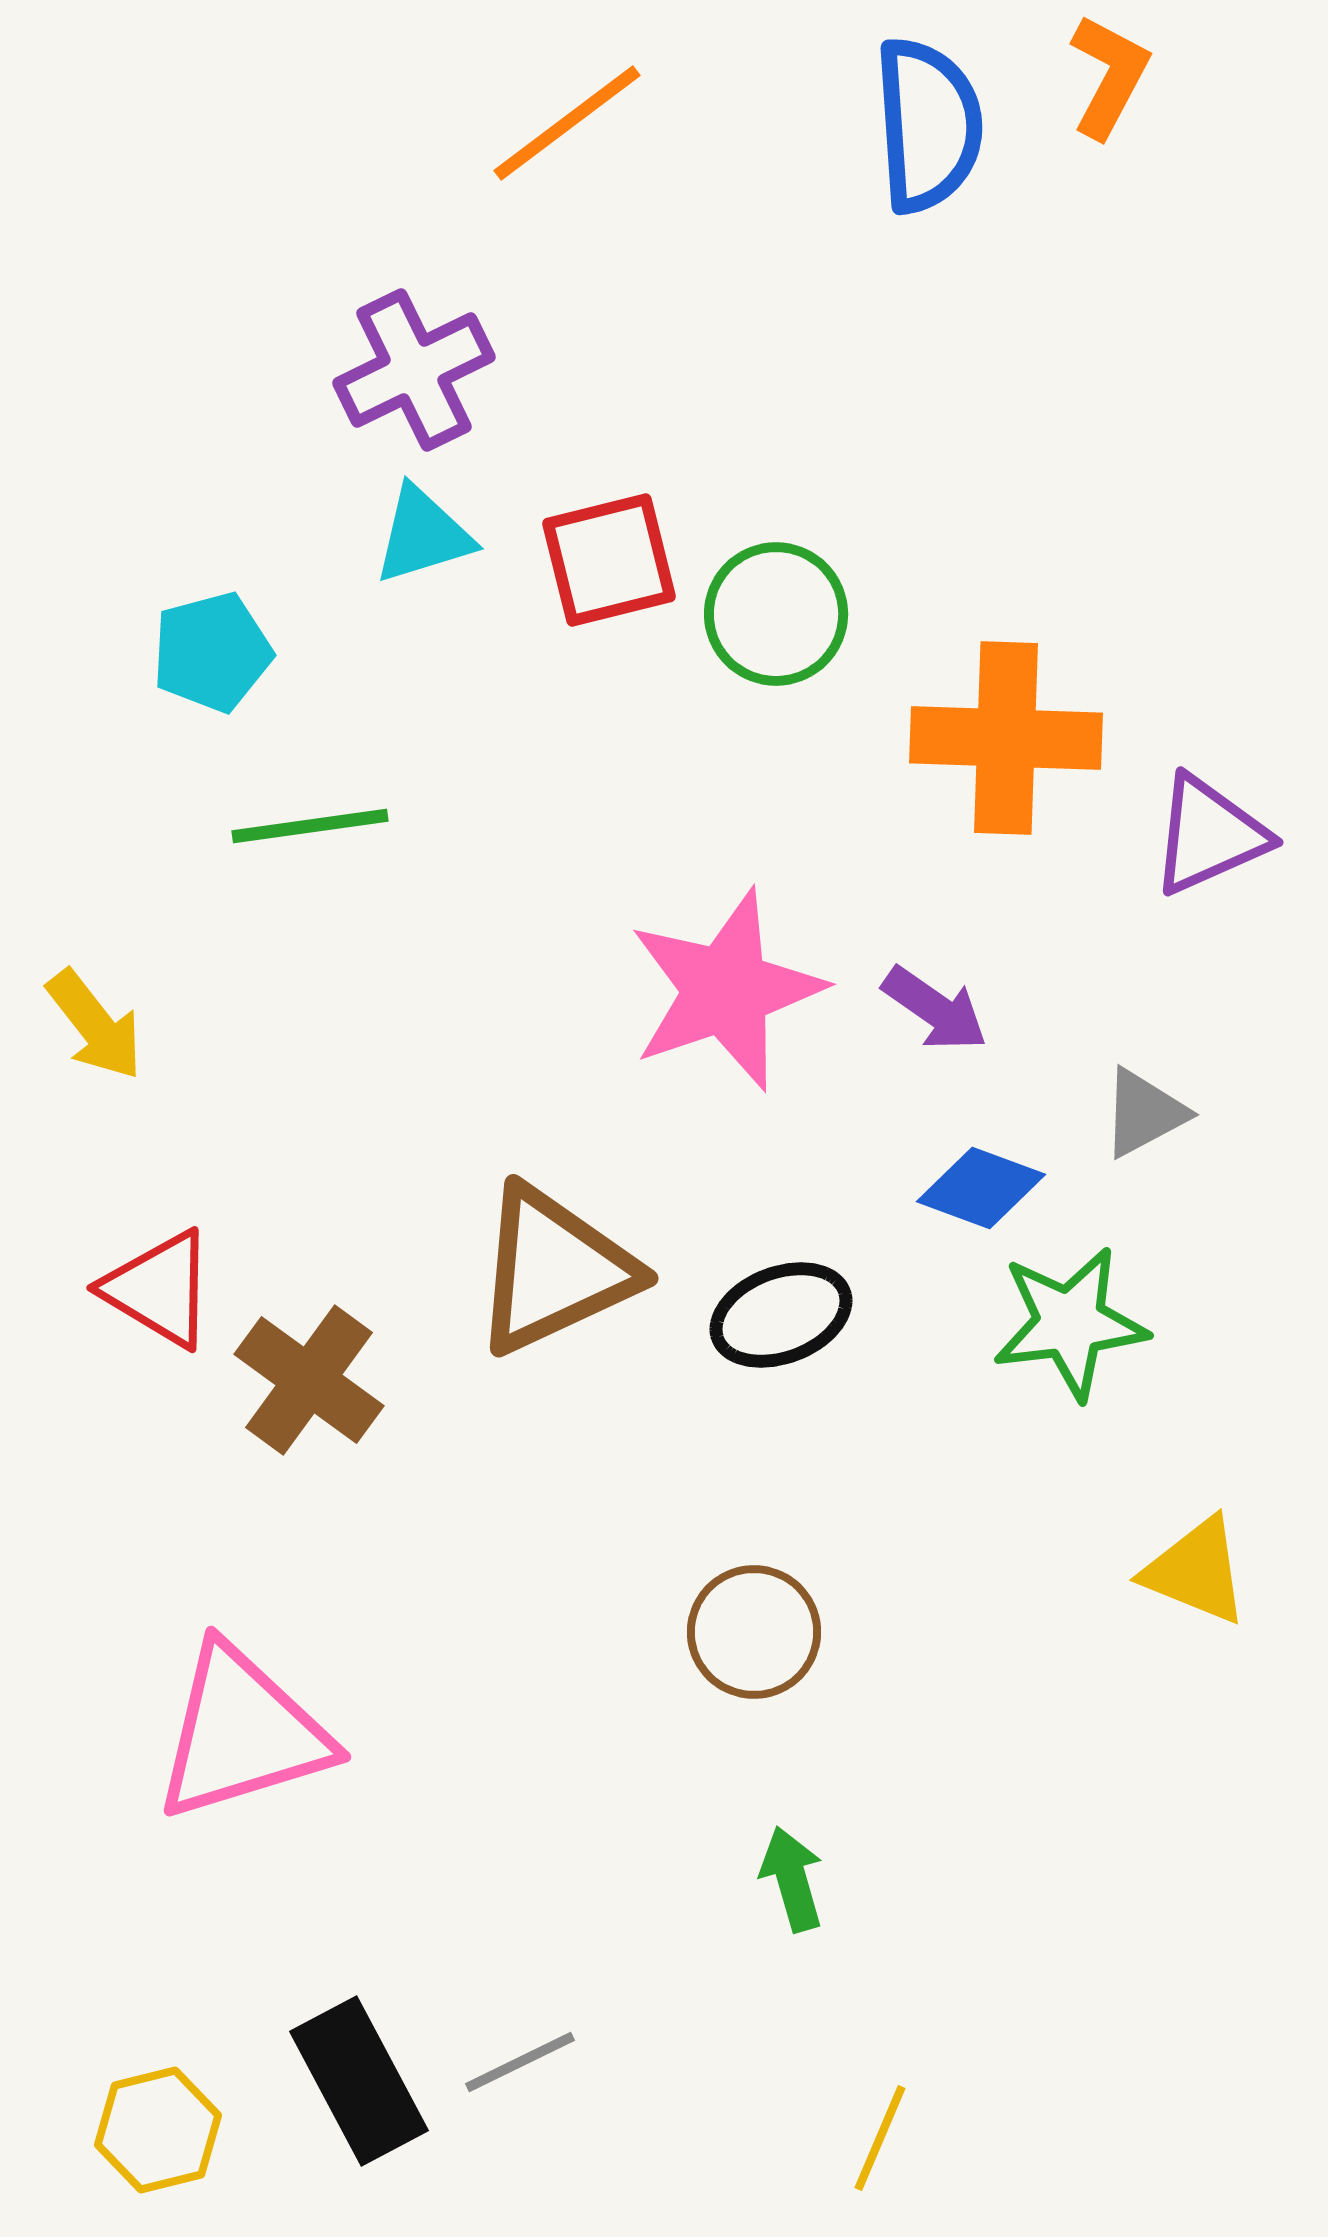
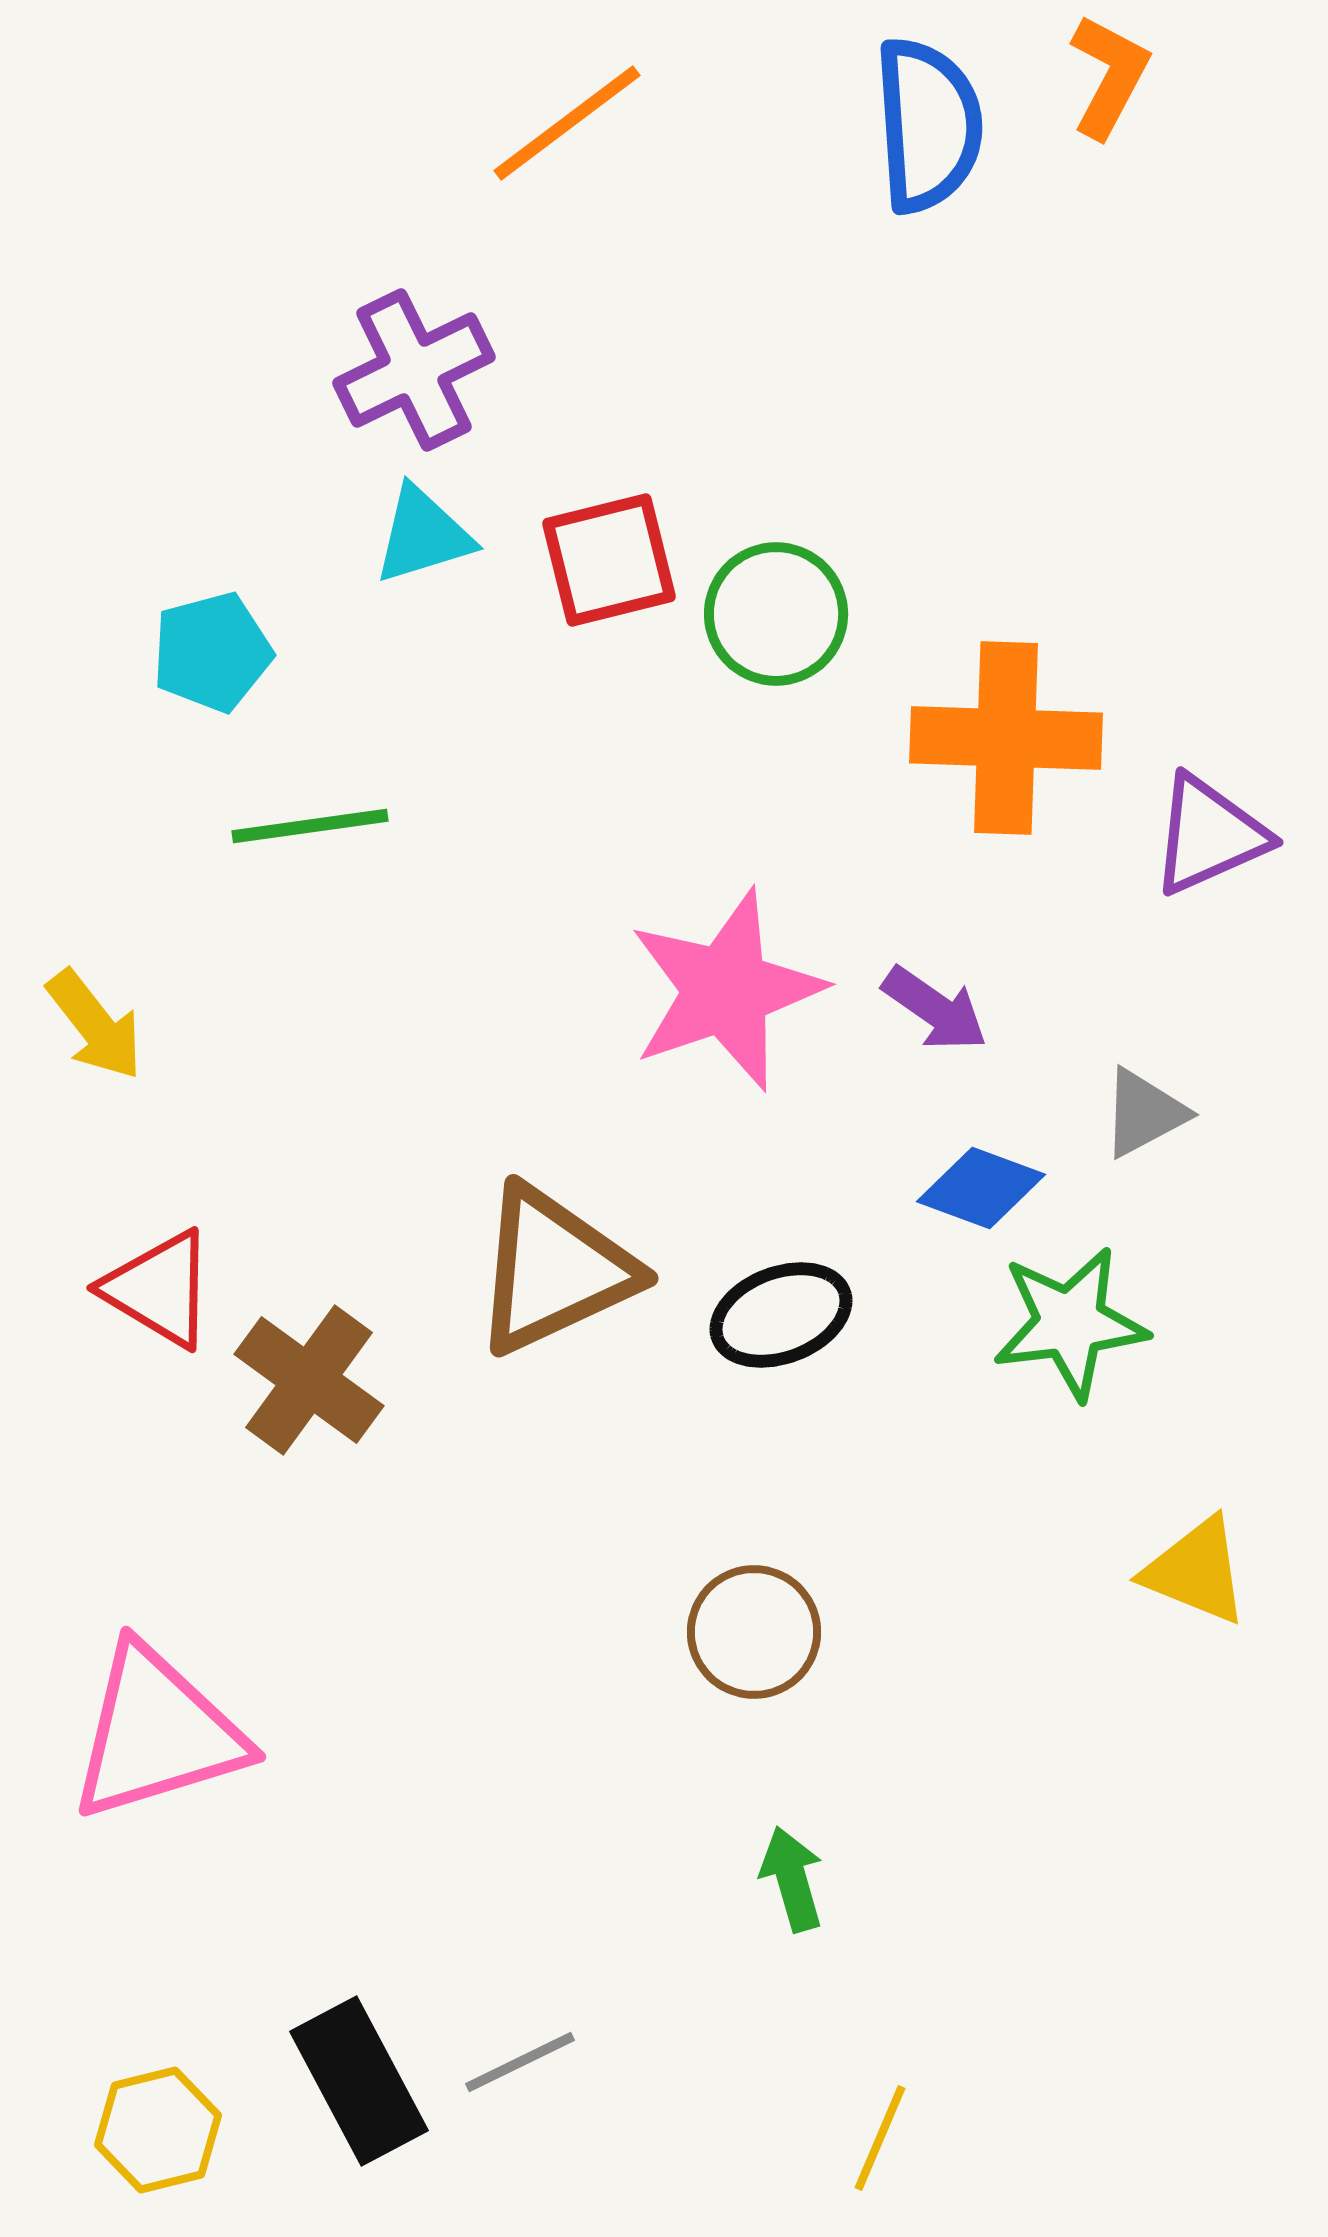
pink triangle: moved 85 px left
